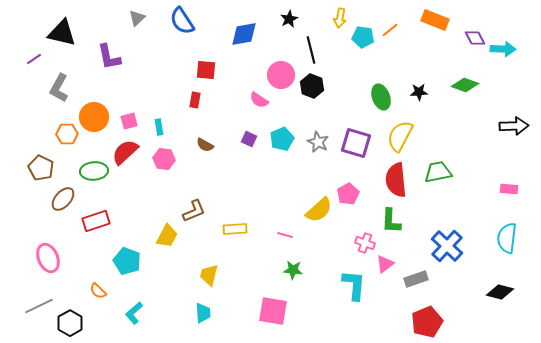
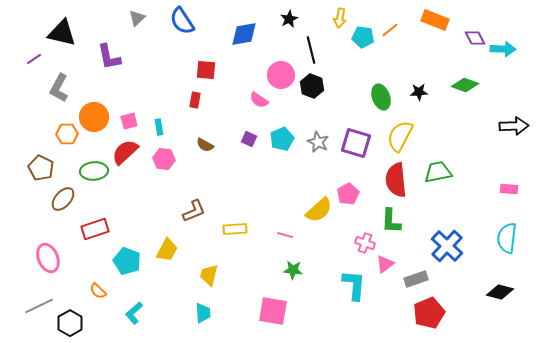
red rectangle at (96, 221): moved 1 px left, 8 px down
yellow trapezoid at (167, 236): moved 14 px down
red pentagon at (427, 322): moved 2 px right, 9 px up
